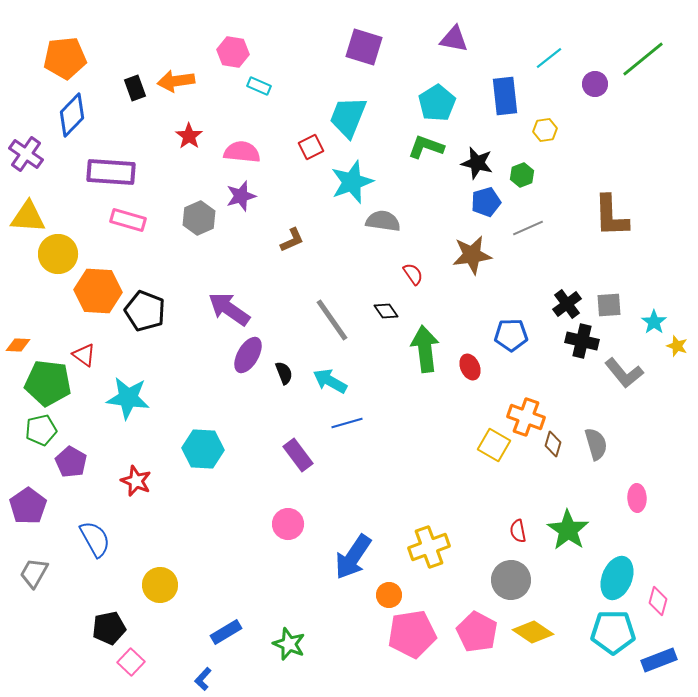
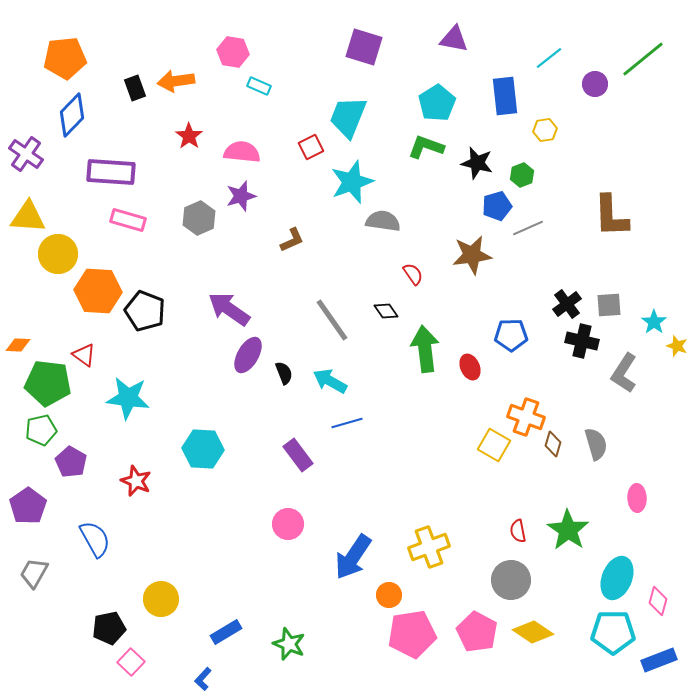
blue pentagon at (486, 202): moved 11 px right, 4 px down
gray L-shape at (624, 373): rotated 72 degrees clockwise
yellow circle at (160, 585): moved 1 px right, 14 px down
